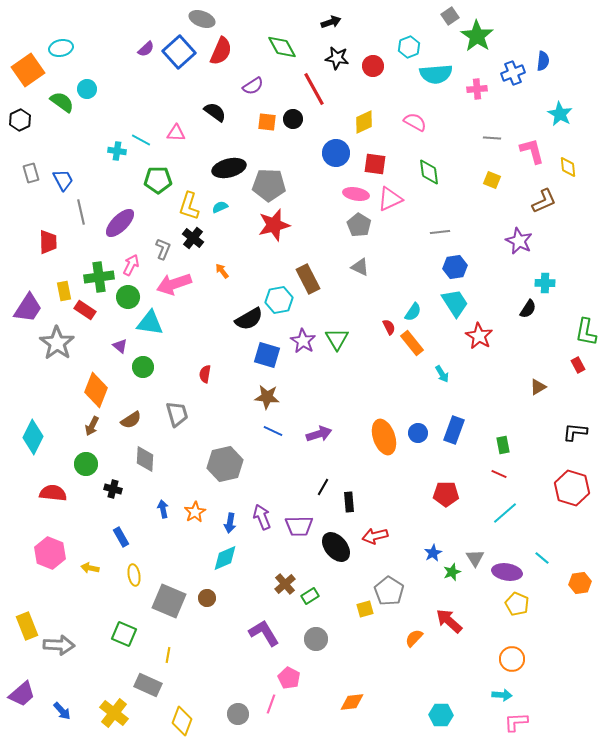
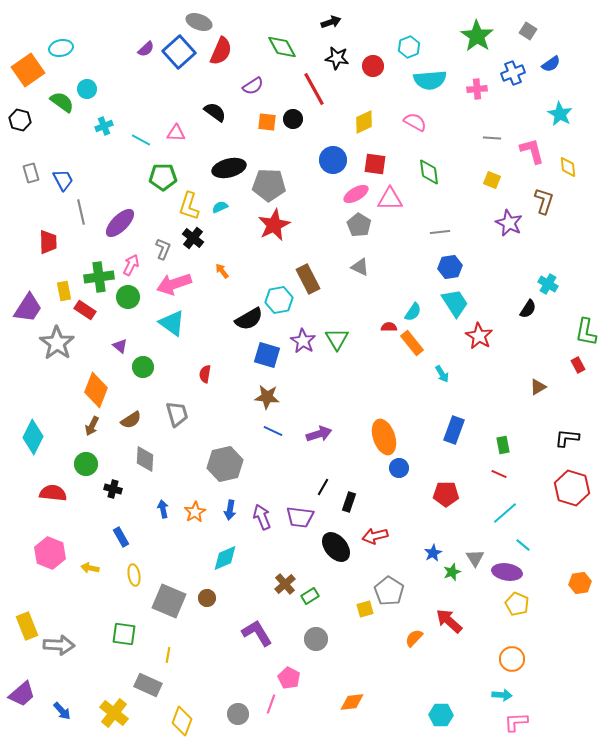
gray square at (450, 16): moved 78 px right, 15 px down; rotated 24 degrees counterclockwise
gray ellipse at (202, 19): moved 3 px left, 3 px down
blue semicircle at (543, 61): moved 8 px right, 3 px down; rotated 48 degrees clockwise
cyan semicircle at (436, 74): moved 6 px left, 6 px down
black hexagon at (20, 120): rotated 20 degrees counterclockwise
cyan cross at (117, 151): moved 13 px left, 25 px up; rotated 30 degrees counterclockwise
blue circle at (336, 153): moved 3 px left, 7 px down
green pentagon at (158, 180): moved 5 px right, 3 px up
pink ellipse at (356, 194): rotated 40 degrees counterclockwise
pink triangle at (390, 199): rotated 24 degrees clockwise
brown L-shape at (544, 201): rotated 48 degrees counterclockwise
red star at (274, 225): rotated 12 degrees counterclockwise
purple star at (519, 241): moved 10 px left, 18 px up
blue hexagon at (455, 267): moved 5 px left
cyan cross at (545, 283): moved 3 px right, 1 px down; rotated 30 degrees clockwise
cyan triangle at (150, 323): moved 22 px right; rotated 28 degrees clockwise
red semicircle at (389, 327): rotated 63 degrees counterclockwise
black L-shape at (575, 432): moved 8 px left, 6 px down
blue circle at (418, 433): moved 19 px left, 35 px down
black rectangle at (349, 502): rotated 24 degrees clockwise
blue arrow at (230, 523): moved 13 px up
purple trapezoid at (299, 526): moved 1 px right, 9 px up; rotated 8 degrees clockwise
cyan line at (542, 558): moved 19 px left, 13 px up
purple L-shape at (264, 633): moved 7 px left
green square at (124, 634): rotated 15 degrees counterclockwise
